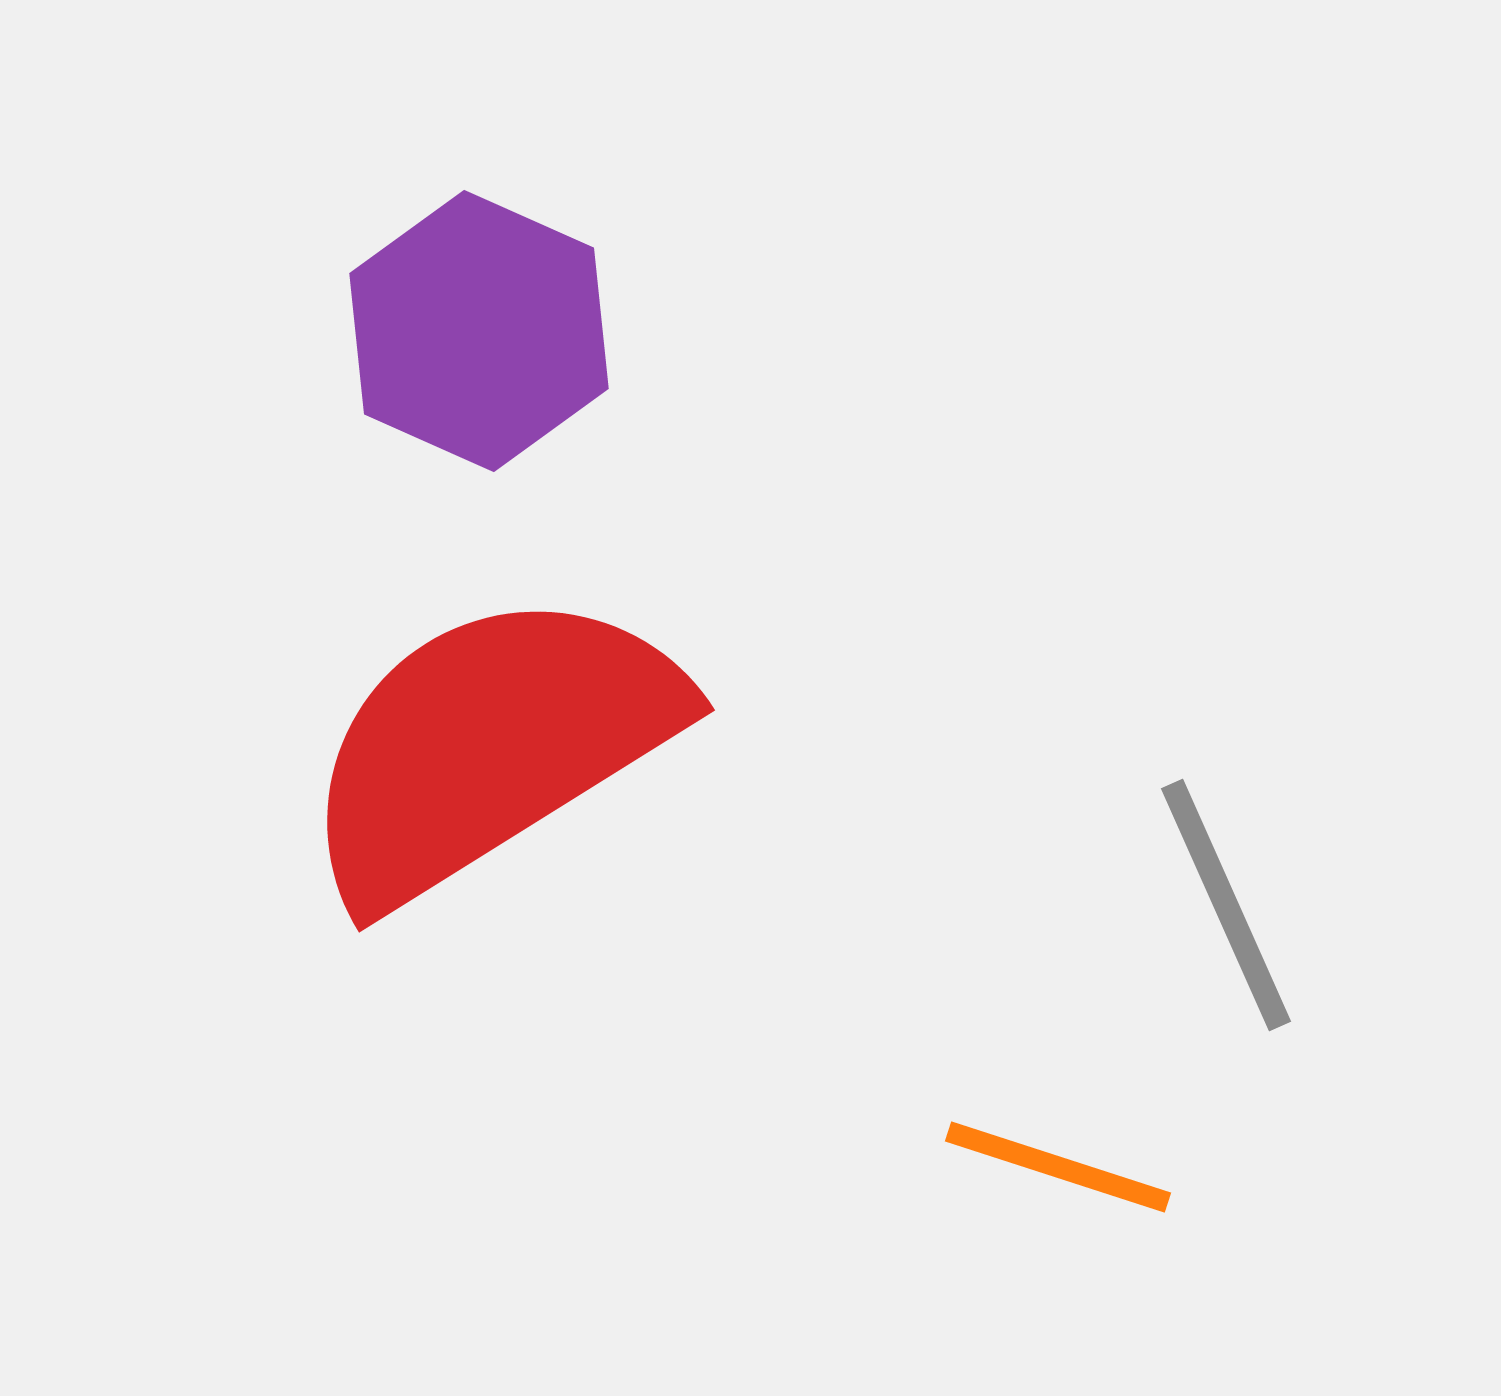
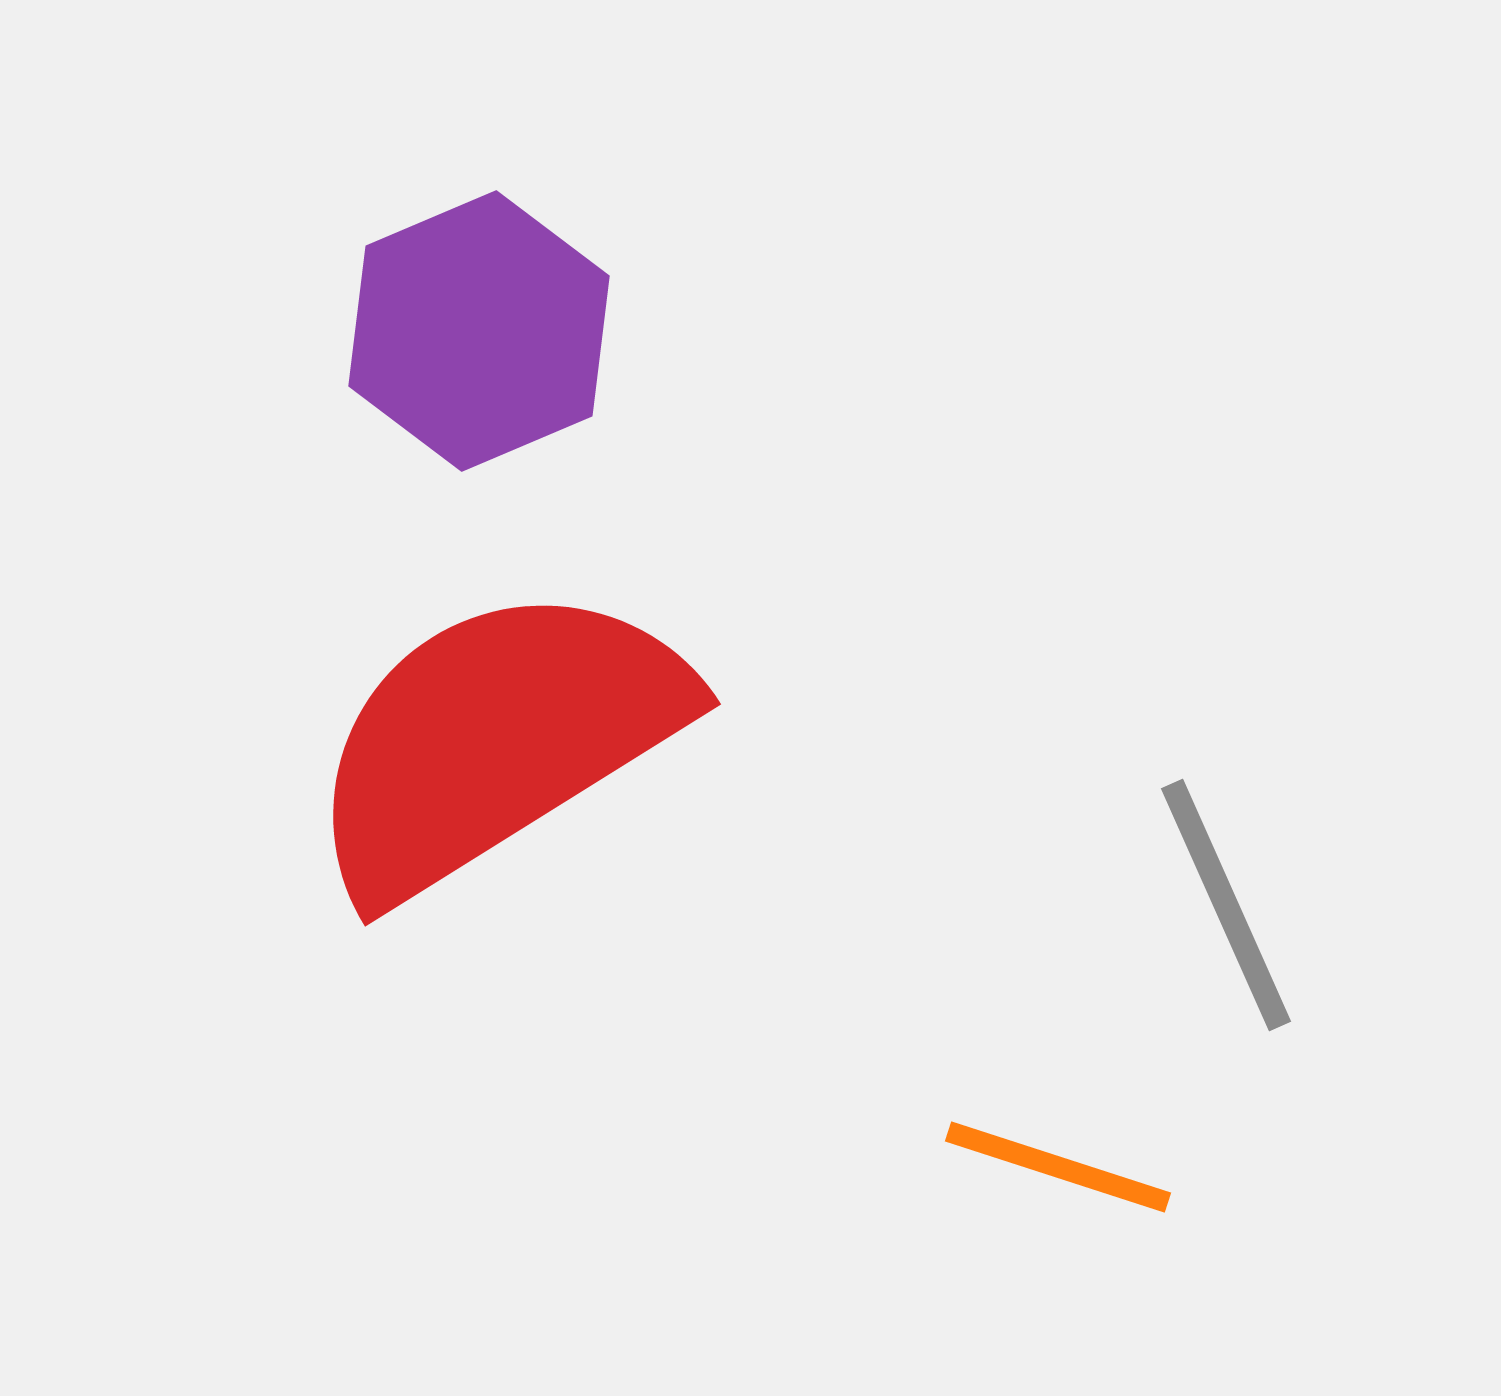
purple hexagon: rotated 13 degrees clockwise
red semicircle: moved 6 px right, 6 px up
